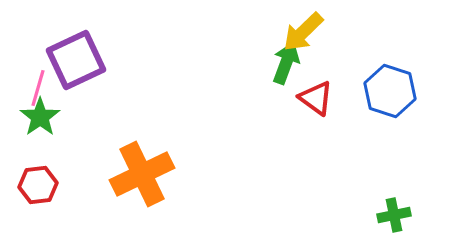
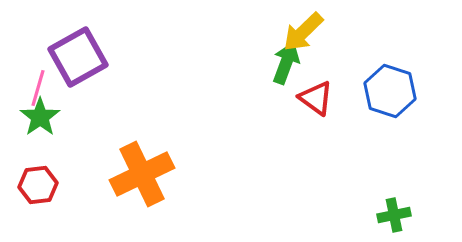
purple square: moved 2 px right, 3 px up; rotated 4 degrees counterclockwise
